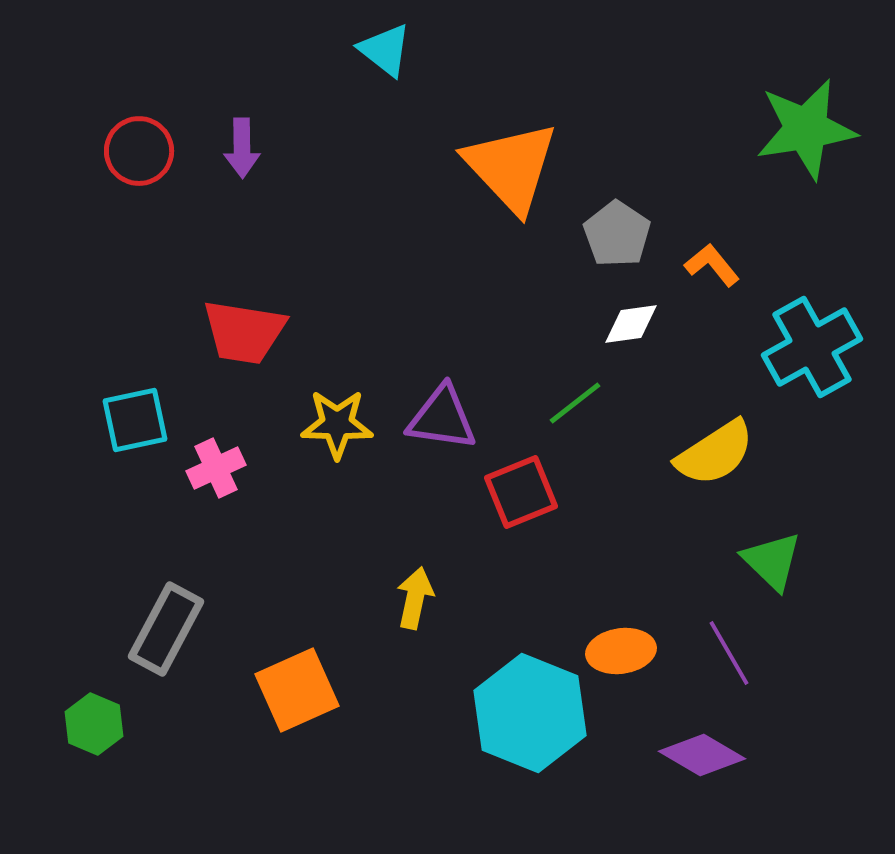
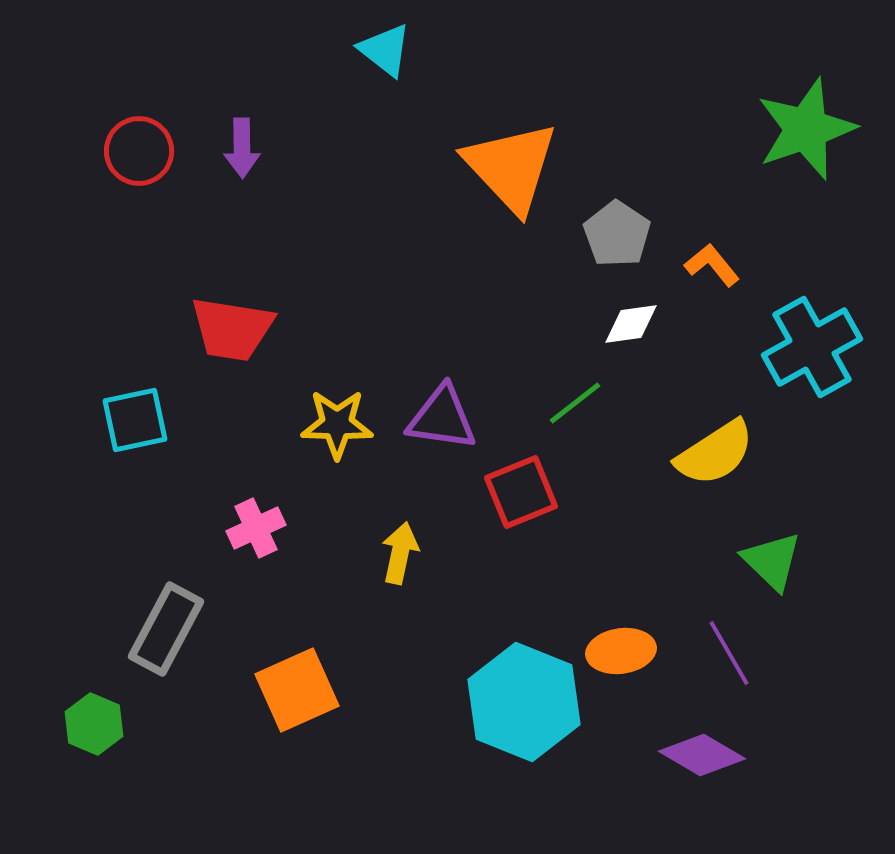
green star: rotated 10 degrees counterclockwise
red trapezoid: moved 12 px left, 3 px up
pink cross: moved 40 px right, 60 px down
yellow arrow: moved 15 px left, 45 px up
cyan hexagon: moved 6 px left, 11 px up
